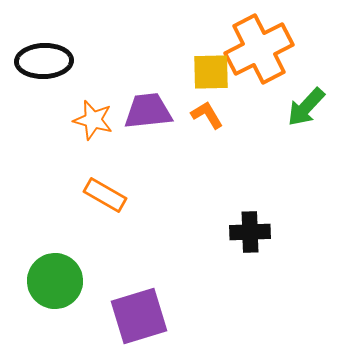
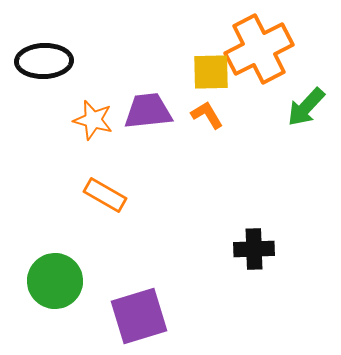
black cross: moved 4 px right, 17 px down
